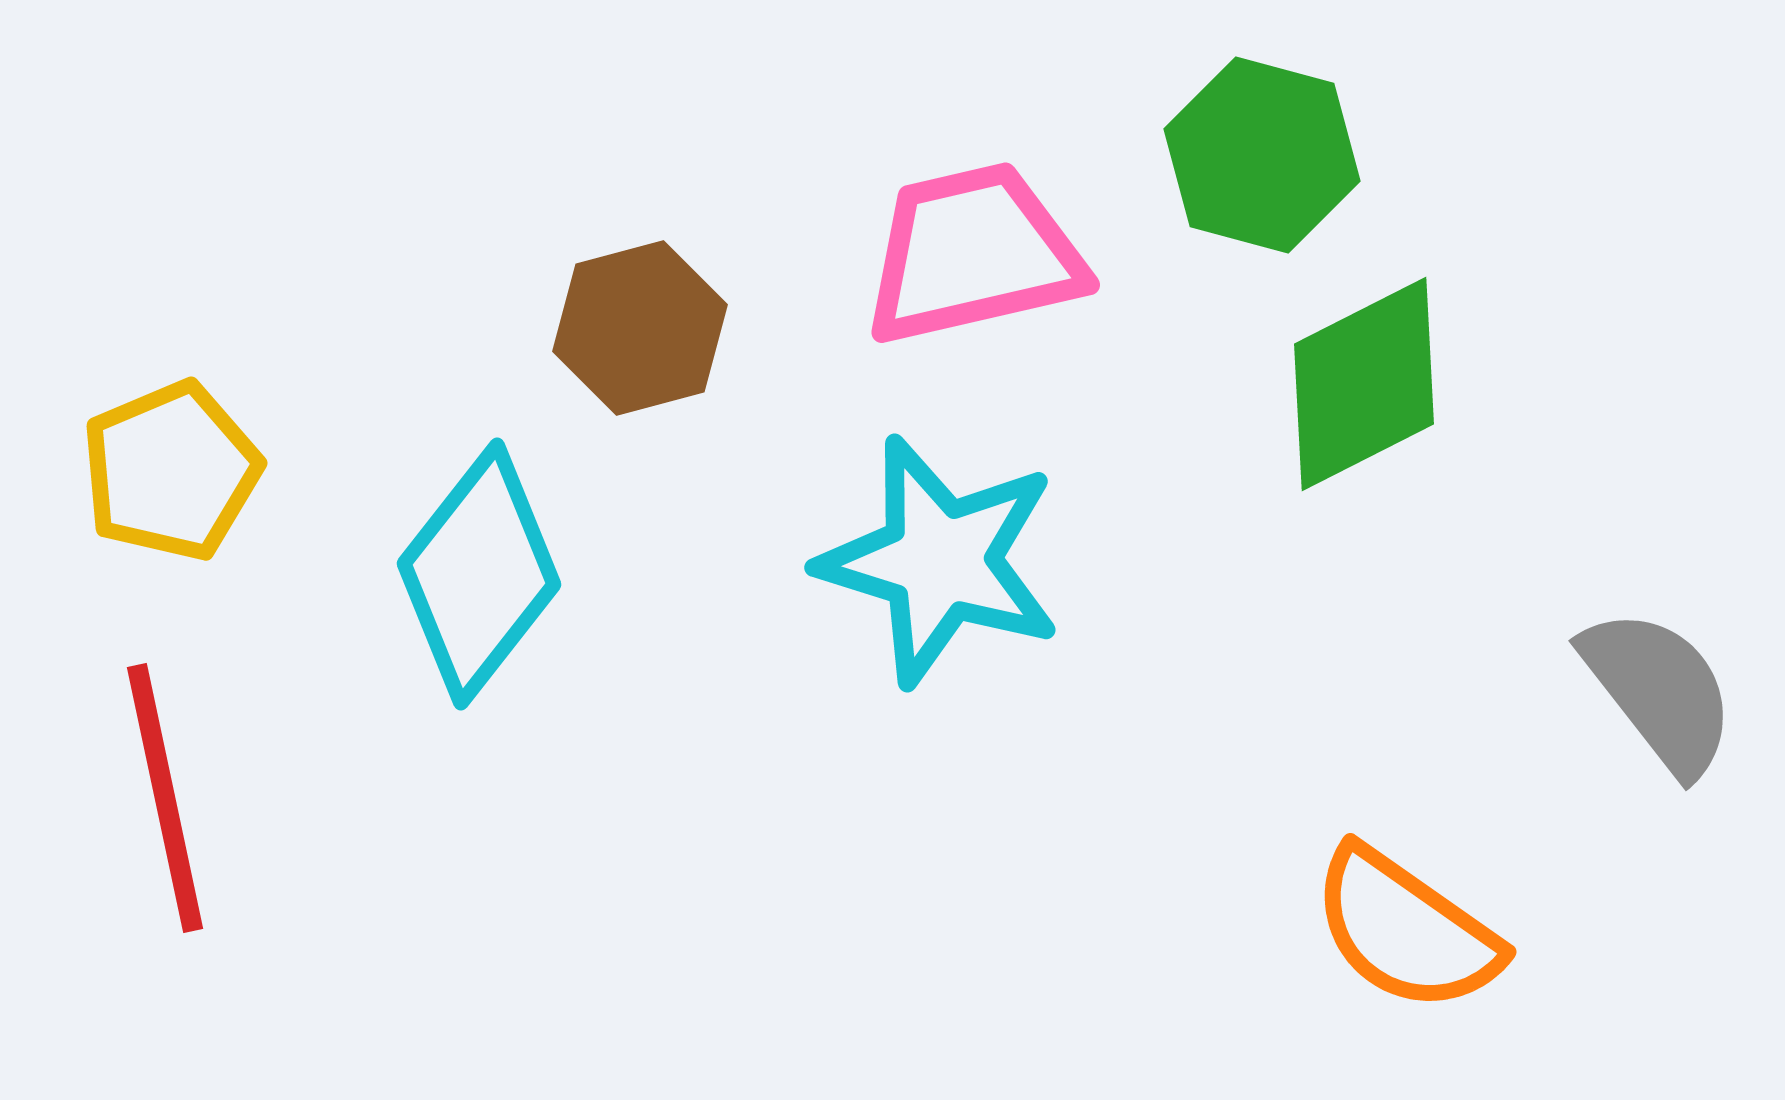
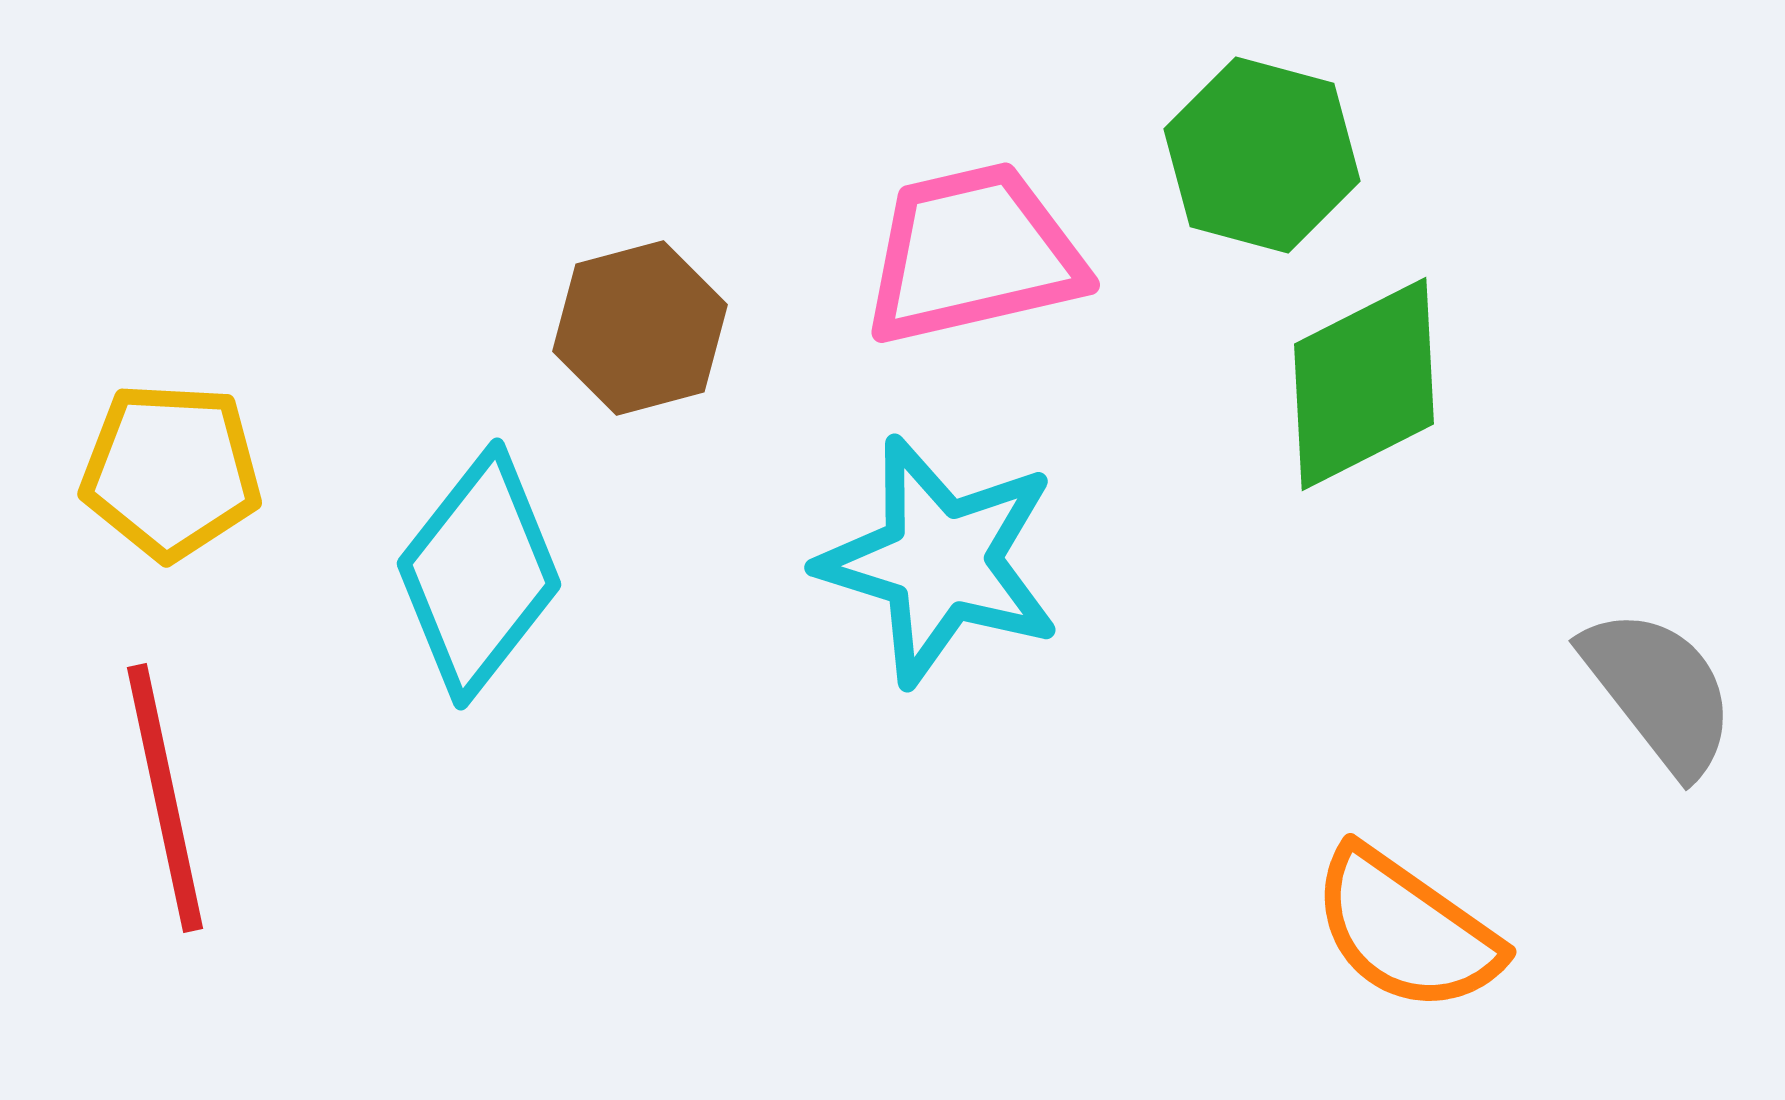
yellow pentagon: rotated 26 degrees clockwise
